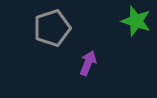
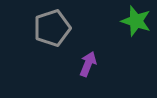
purple arrow: moved 1 px down
